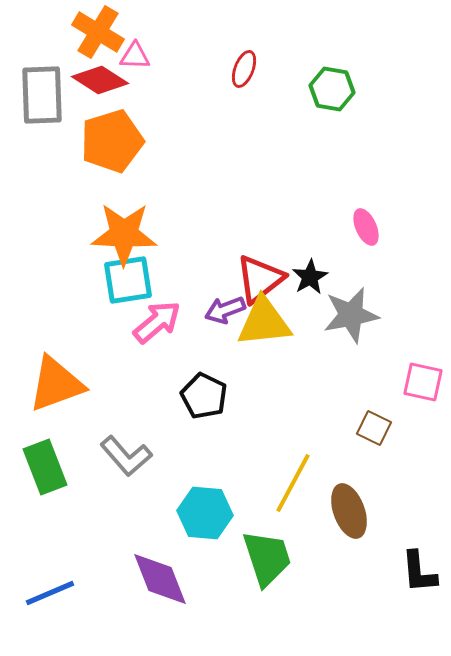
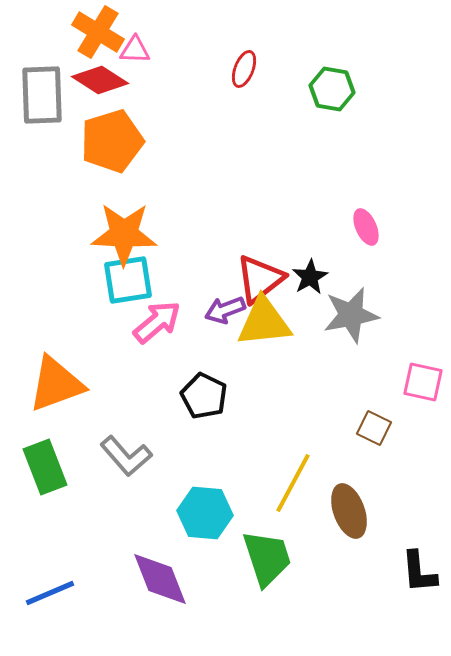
pink triangle: moved 6 px up
